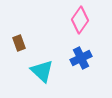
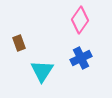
cyan triangle: rotated 20 degrees clockwise
